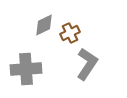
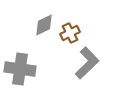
gray L-shape: moved 1 px up; rotated 12 degrees clockwise
gray cross: moved 6 px left; rotated 12 degrees clockwise
